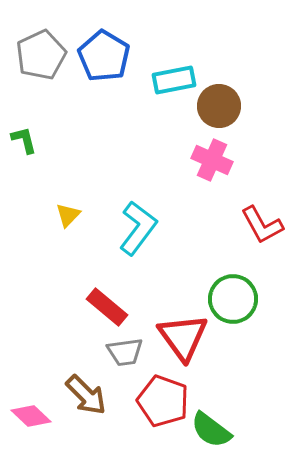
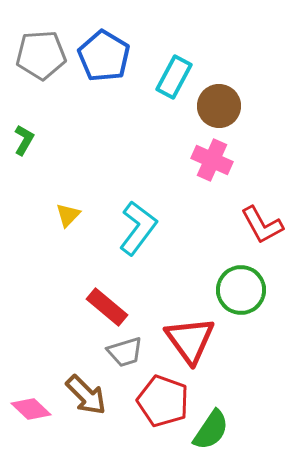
gray pentagon: rotated 21 degrees clockwise
cyan rectangle: moved 3 px up; rotated 51 degrees counterclockwise
green L-shape: rotated 44 degrees clockwise
green circle: moved 8 px right, 9 px up
red triangle: moved 7 px right, 3 px down
gray trapezoid: rotated 9 degrees counterclockwise
pink diamond: moved 7 px up
green semicircle: rotated 93 degrees counterclockwise
